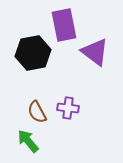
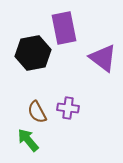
purple rectangle: moved 3 px down
purple triangle: moved 8 px right, 6 px down
green arrow: moved 1 px up
